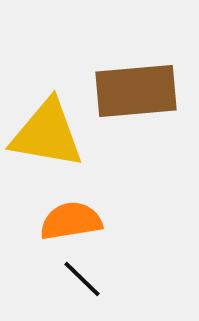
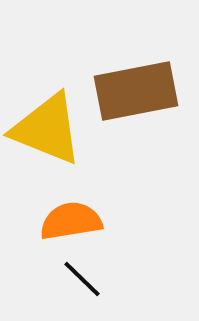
brown rectangle: rotated 6 degrees counterclockwise
yellow triangle: moved 5 px up; rotated 12 degrees clockwise
